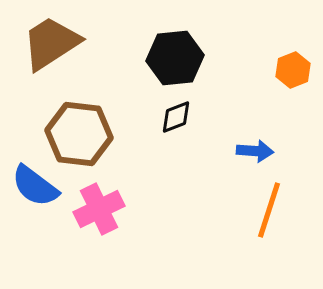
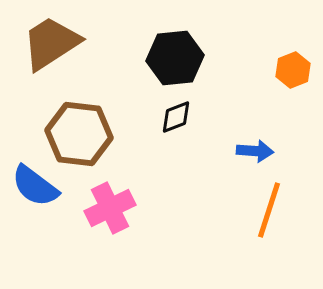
pink cross: moved 11 px right, 1 px up
